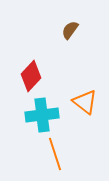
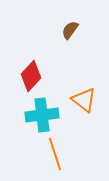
orange triangle: moved 1 px left, 2 px up
